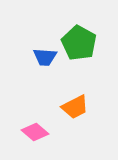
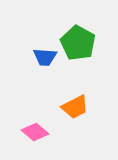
green pentagon: moved 1 px left
